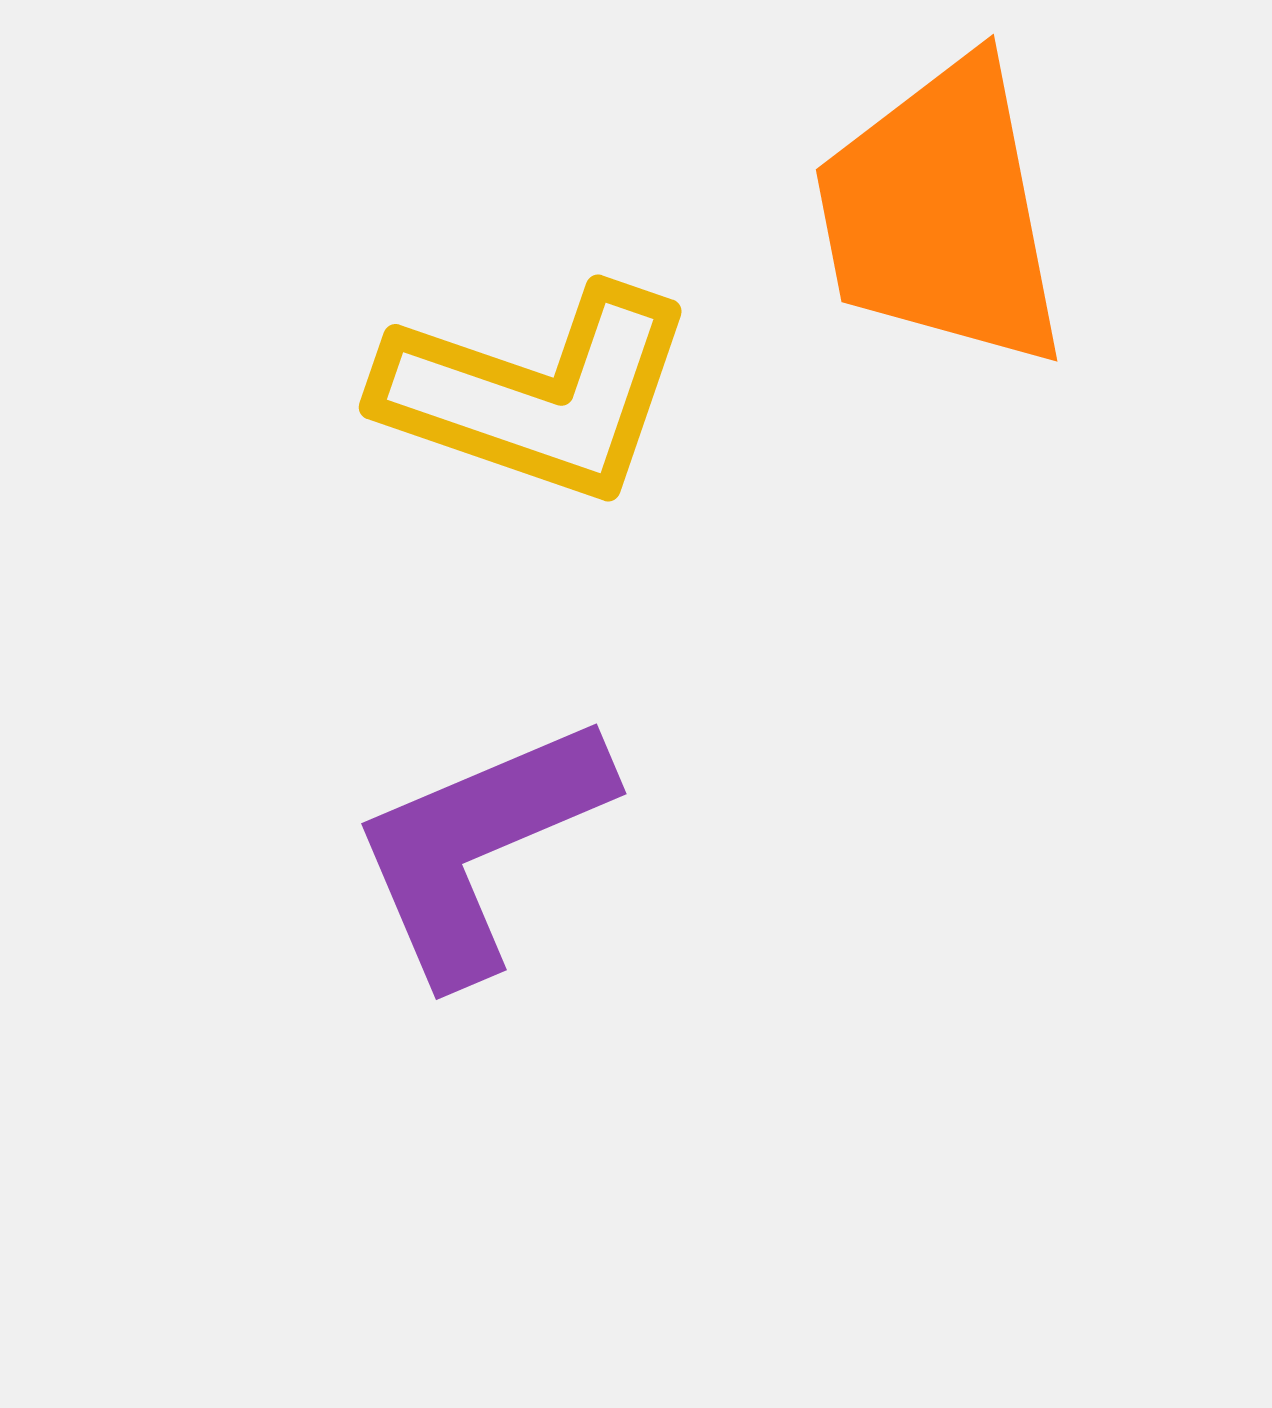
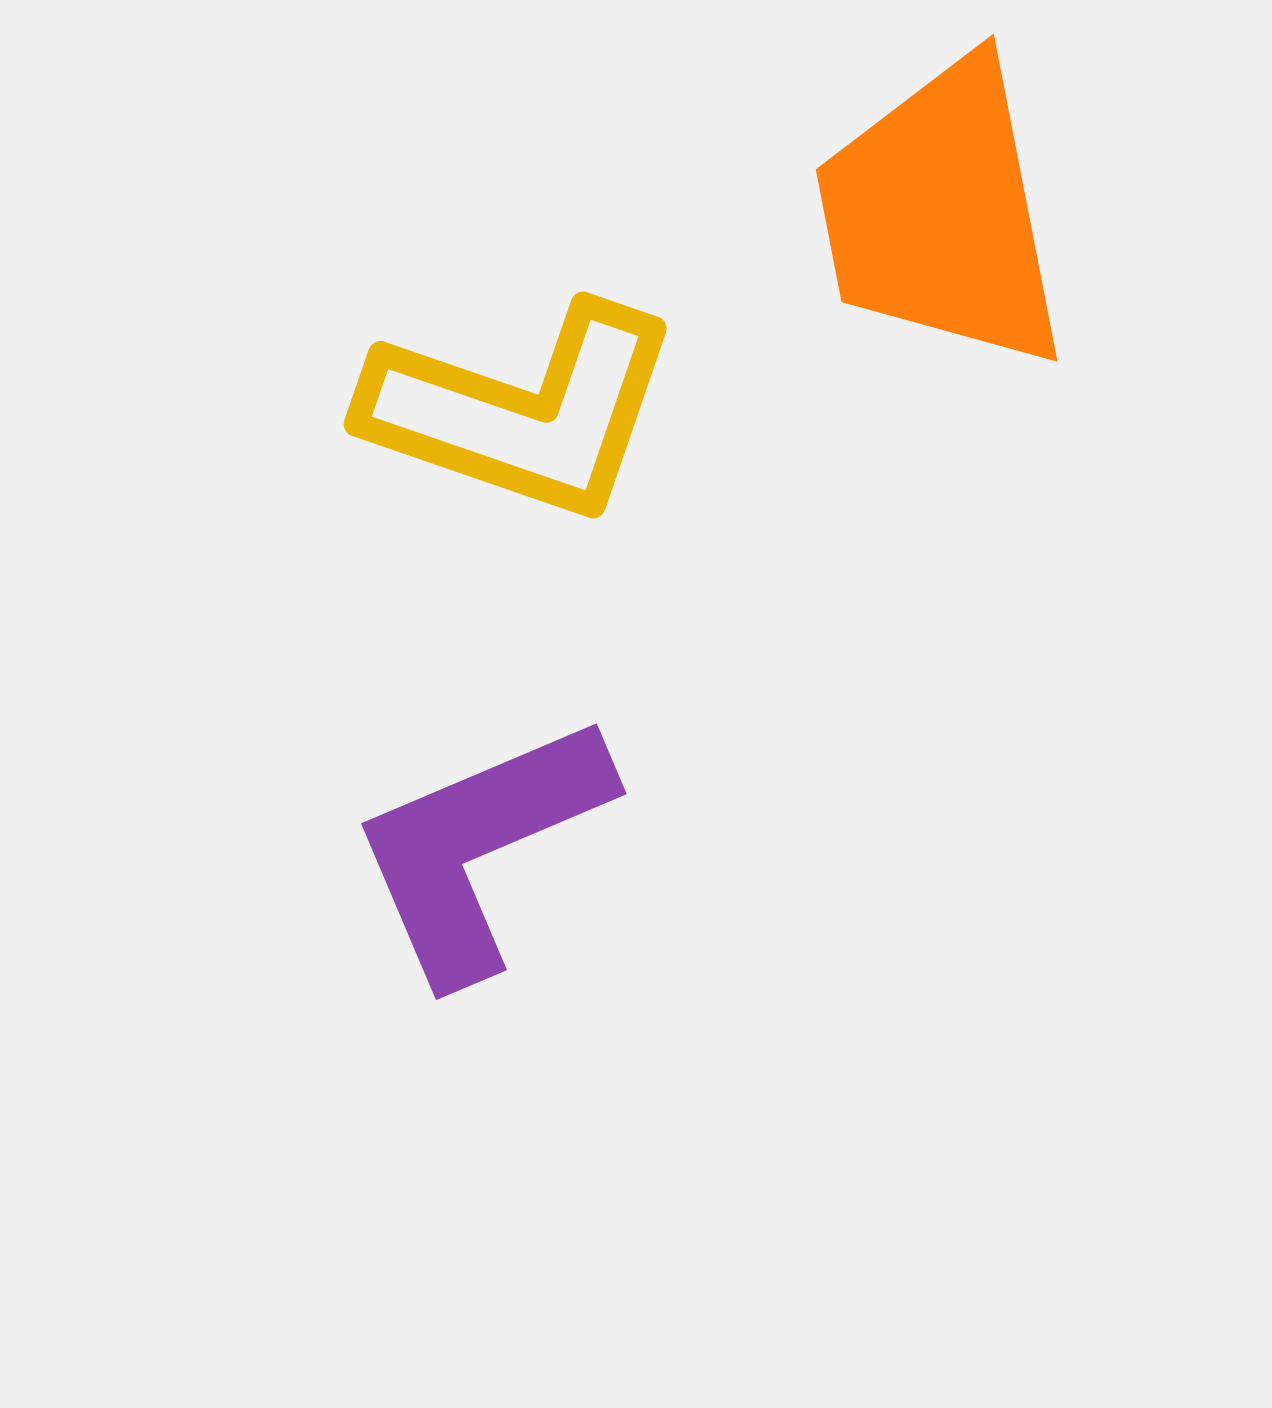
yellow L-shape: moved 15 px left, 17 px down
